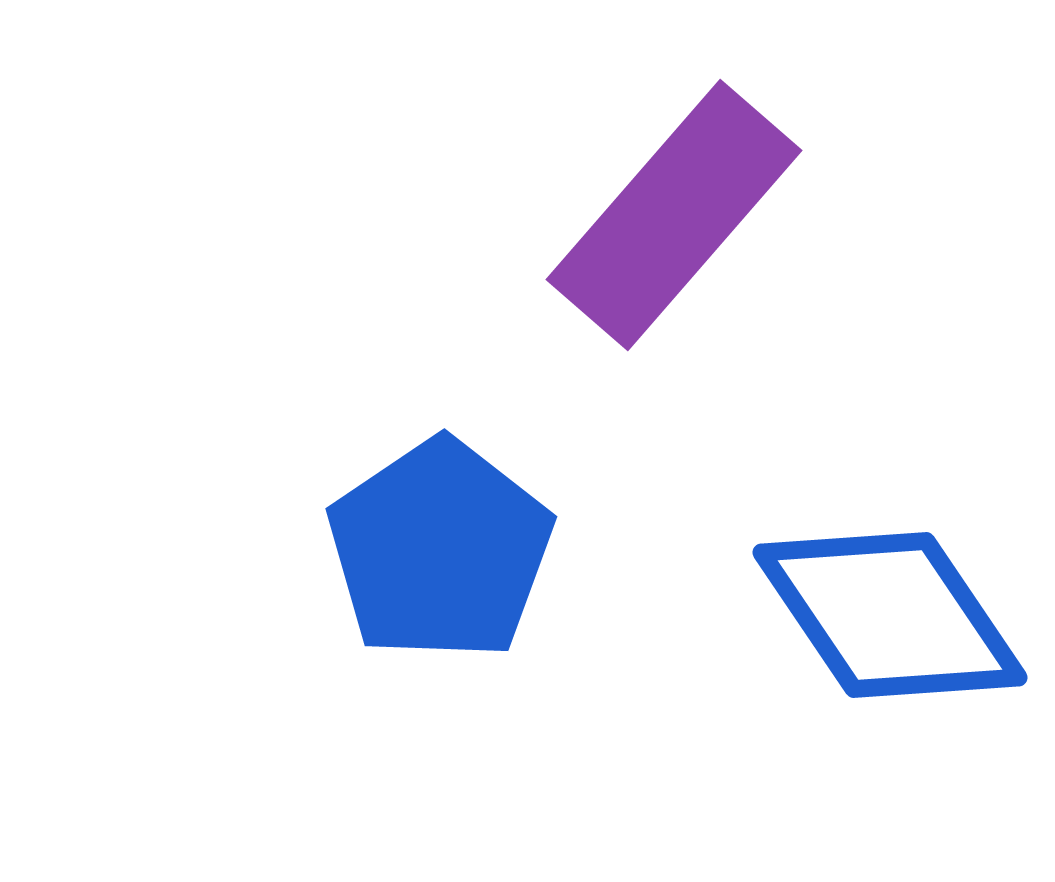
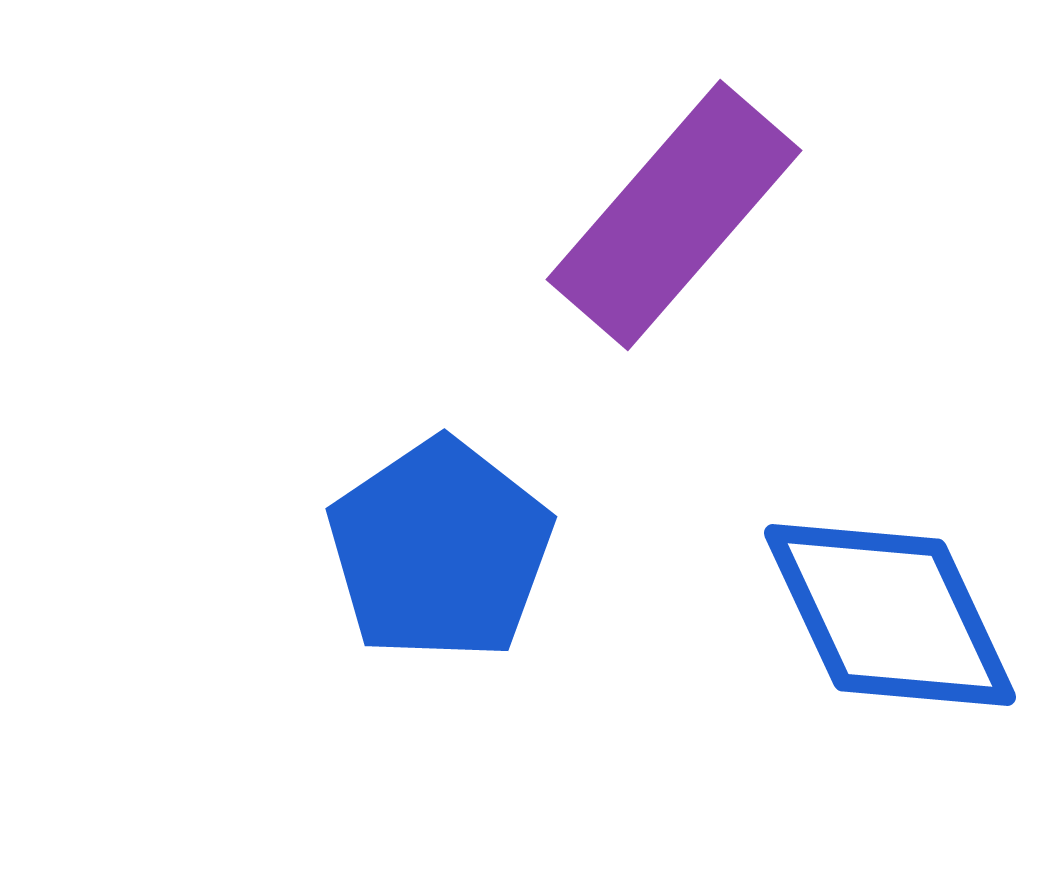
blue diamond: rotated 9 degrees clockwise
